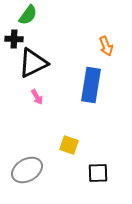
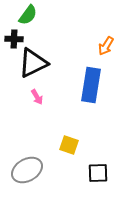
orange arrow: rotated 54 degrees clockwise
